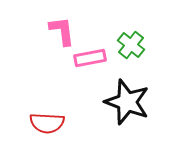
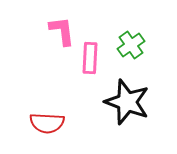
green cross: rotated 16 degrees clockwise
pink rectangle: rotated 76 degrees counterclockwise
